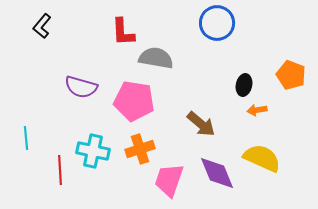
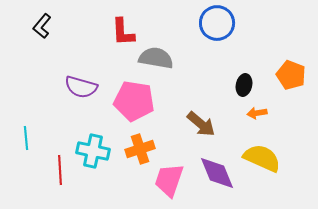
orange arrow: moved 3 px down
